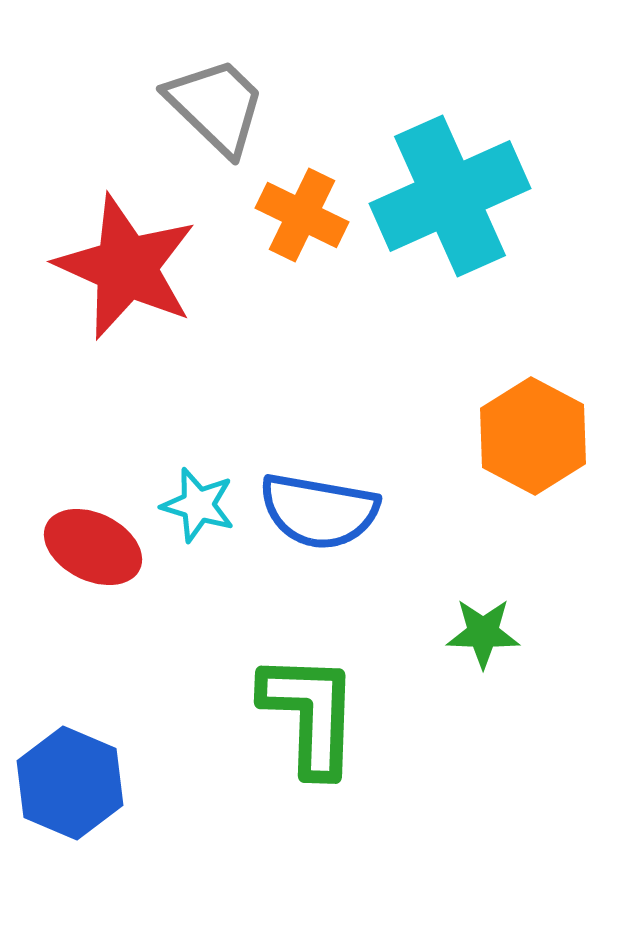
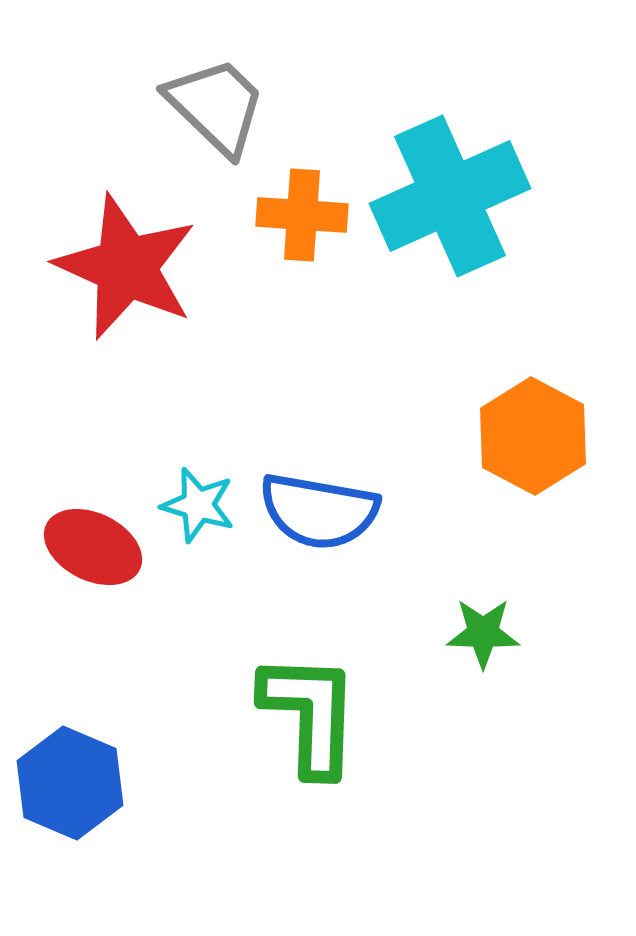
orange cross: rotated 22 degrees counterclockwise
